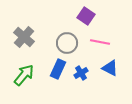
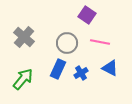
purple square: moved 1 px right, 1 px up
green arrow: moved 1 px left, 4 px down
